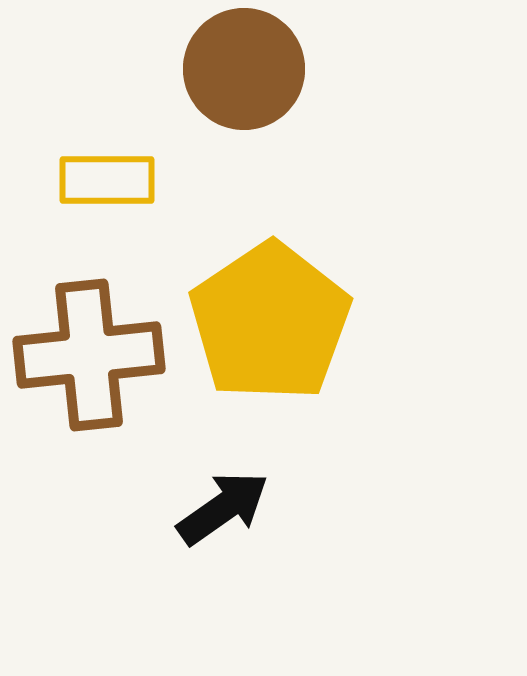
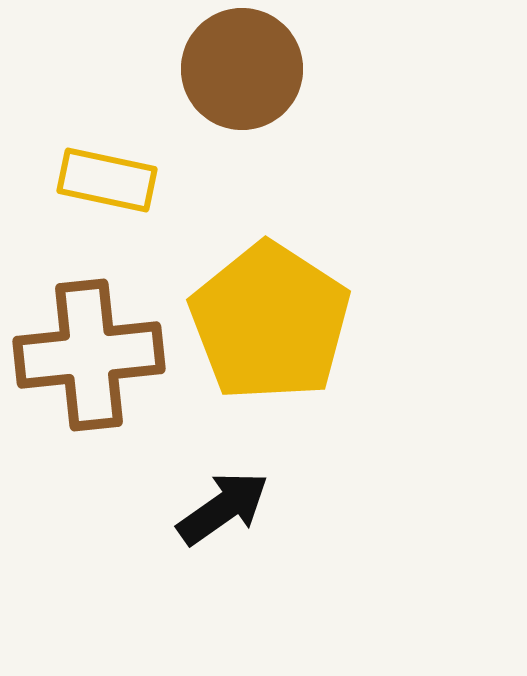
brown circle: moved 2 px left
yellow rectangle: rotated 12 degrees clockwise
yellow pentagon: rotated 5 degrees counterclockwise
